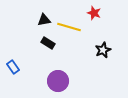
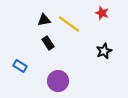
red star: moved 8 px right
yellow line: moved 3 px up; rotated 20 degrees clockwise
black rectangle: rotated 24 degrees clockwise
black star: moved 1 px right, 1 px down
blue rectangle: moved 7 px right, 1 px up; rotated 24 degrees counterclockwise
